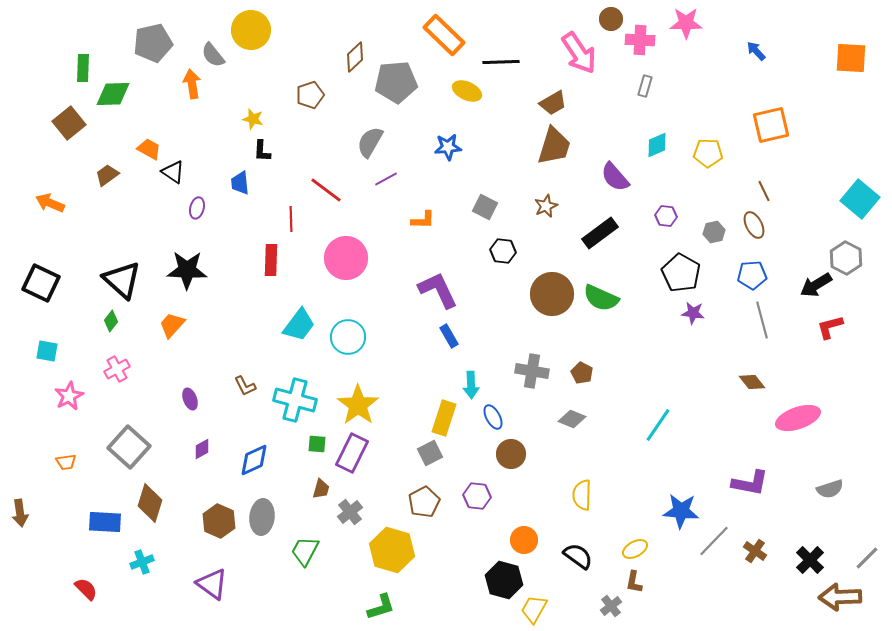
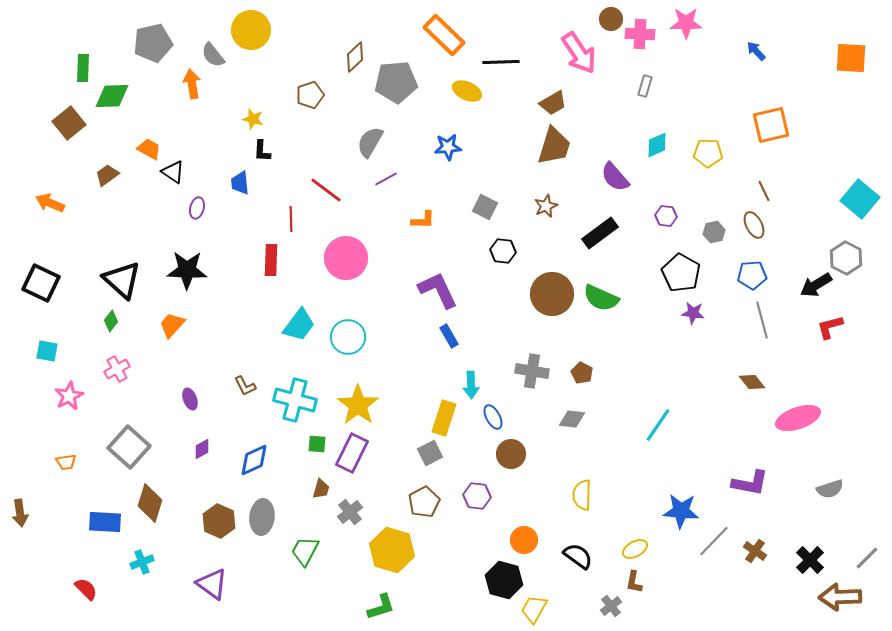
pink cross at (640, 40): moved 6 px up
green diamond at (113, 94): moved 1 px left, 2 px down
gray diamond at (572, 419): rotated 16 degrees counterclockwise
